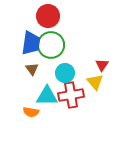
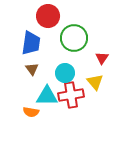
green circle: moved 23 px right, 7 px up
red triangle: moved 7 px up
